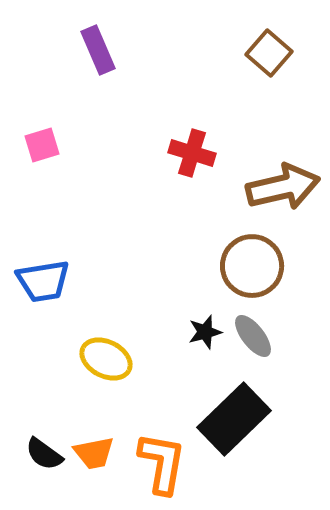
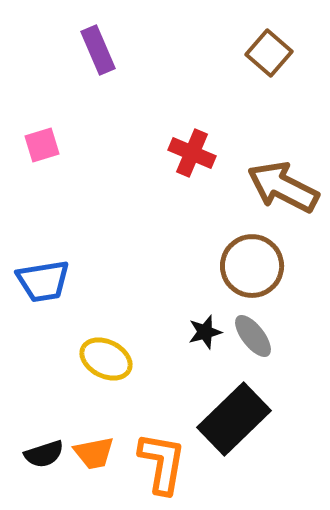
red cross: rotated 6 degrees clockwise
brown arrow: rotated 140 degrees counterclockwise
black semicircle: rotated 54 degrees counterclockwise
